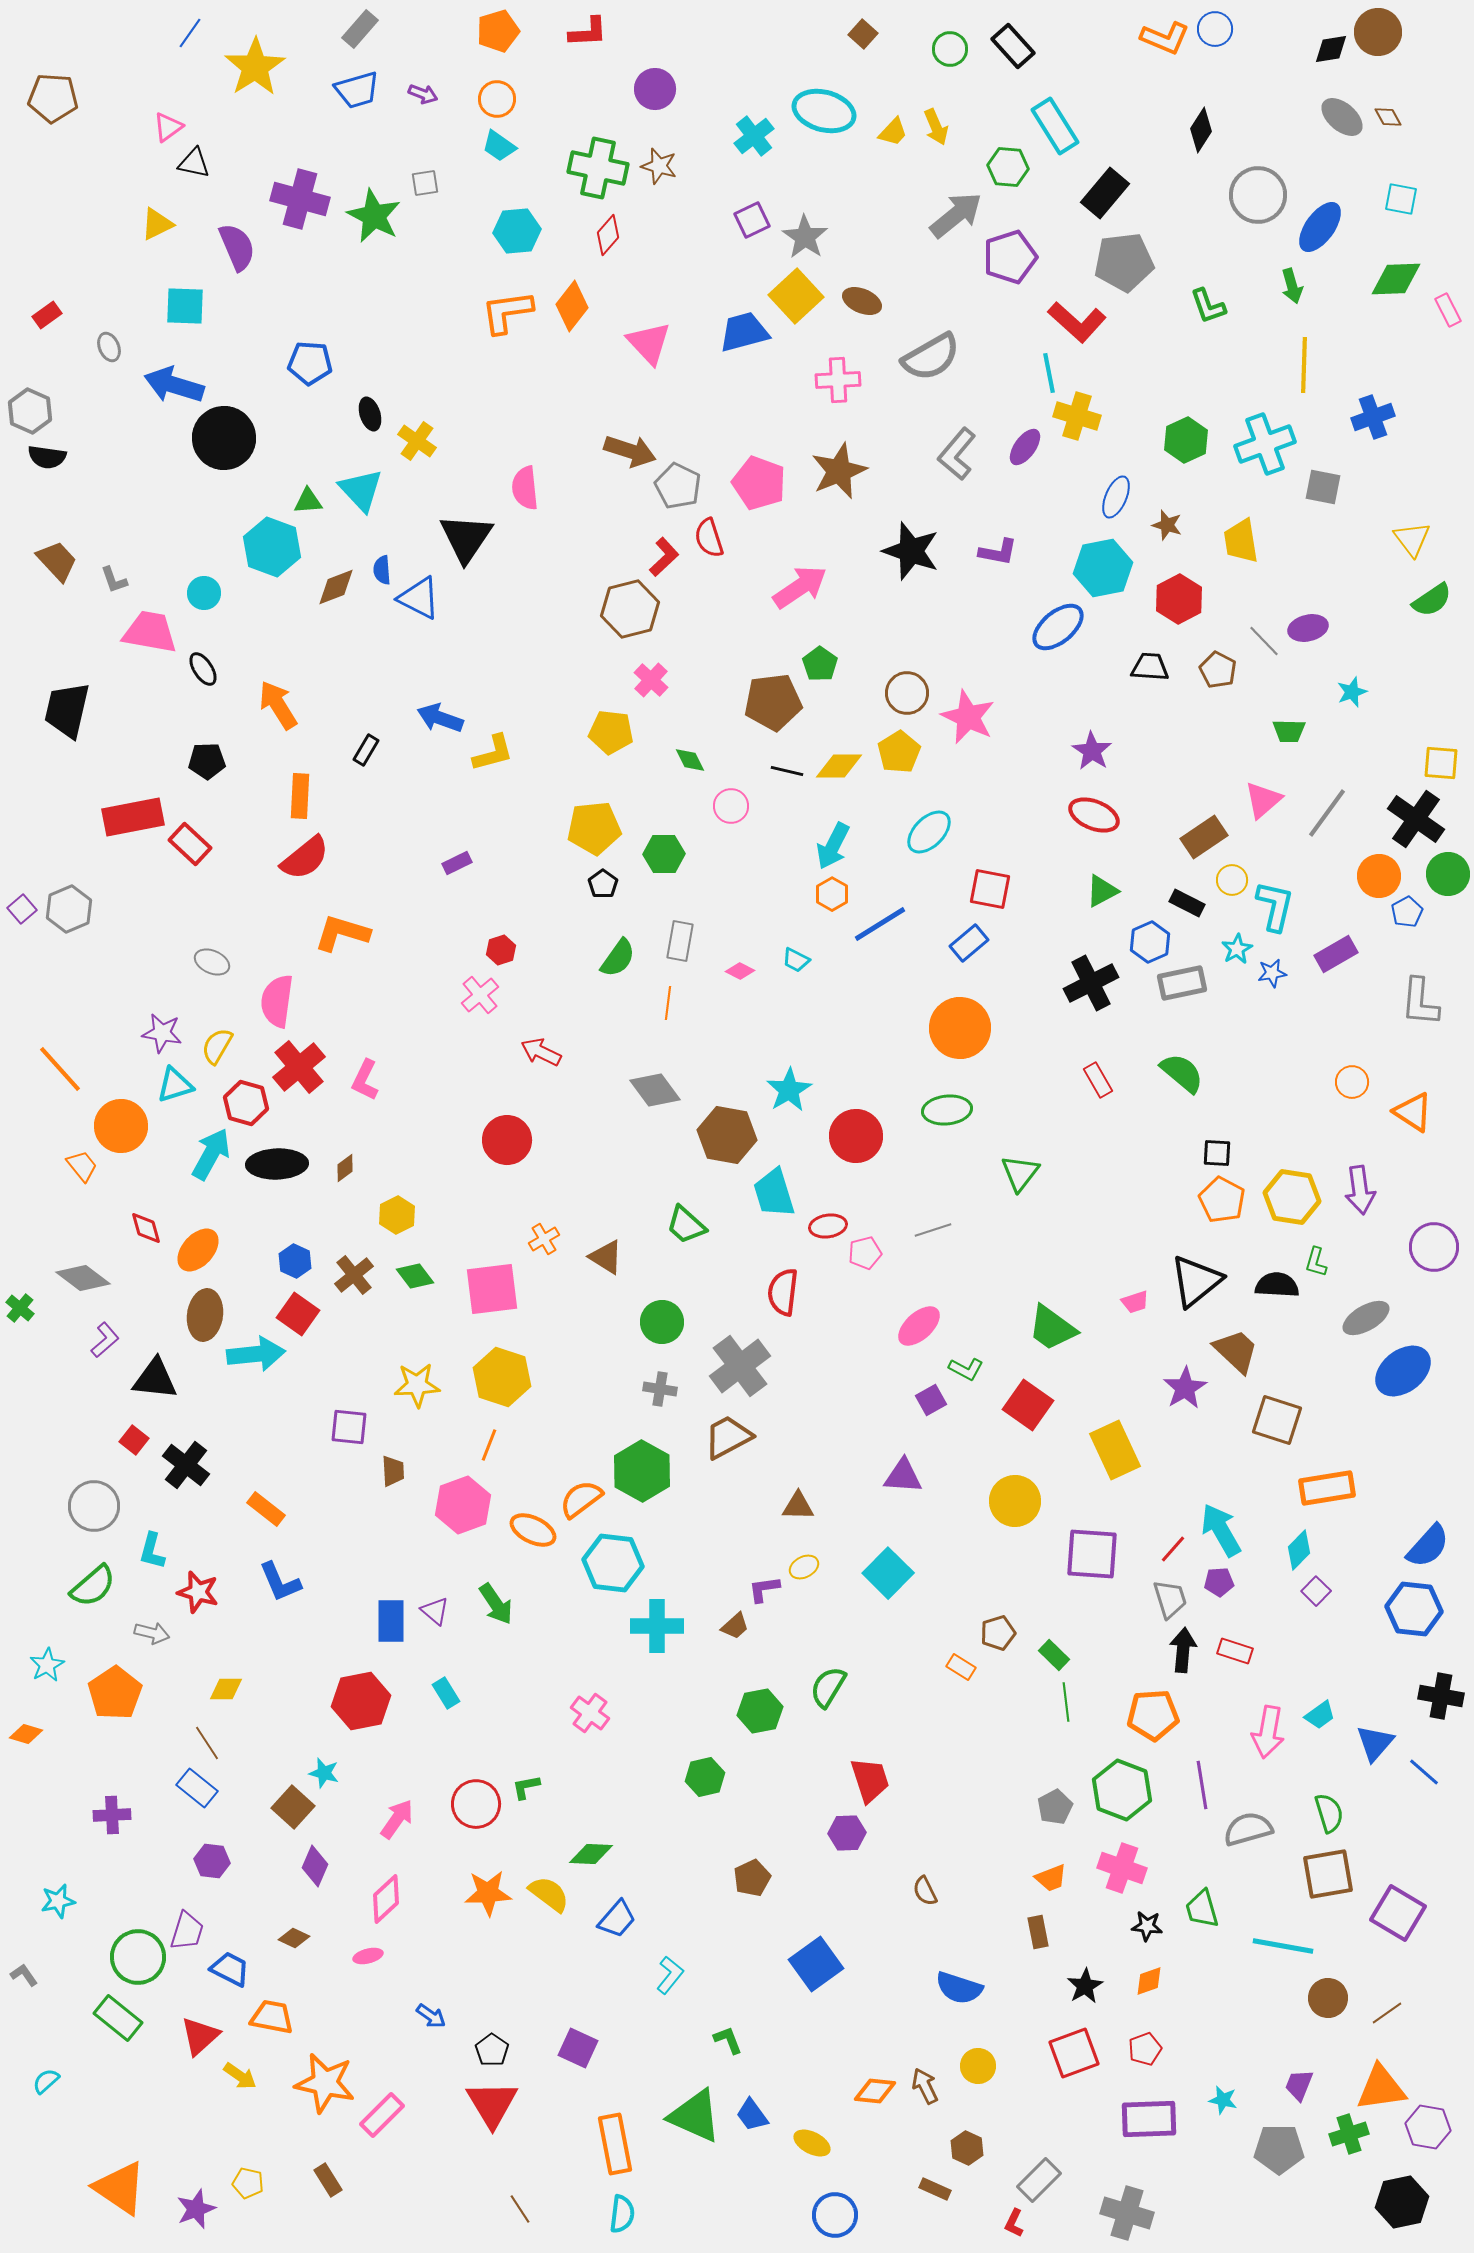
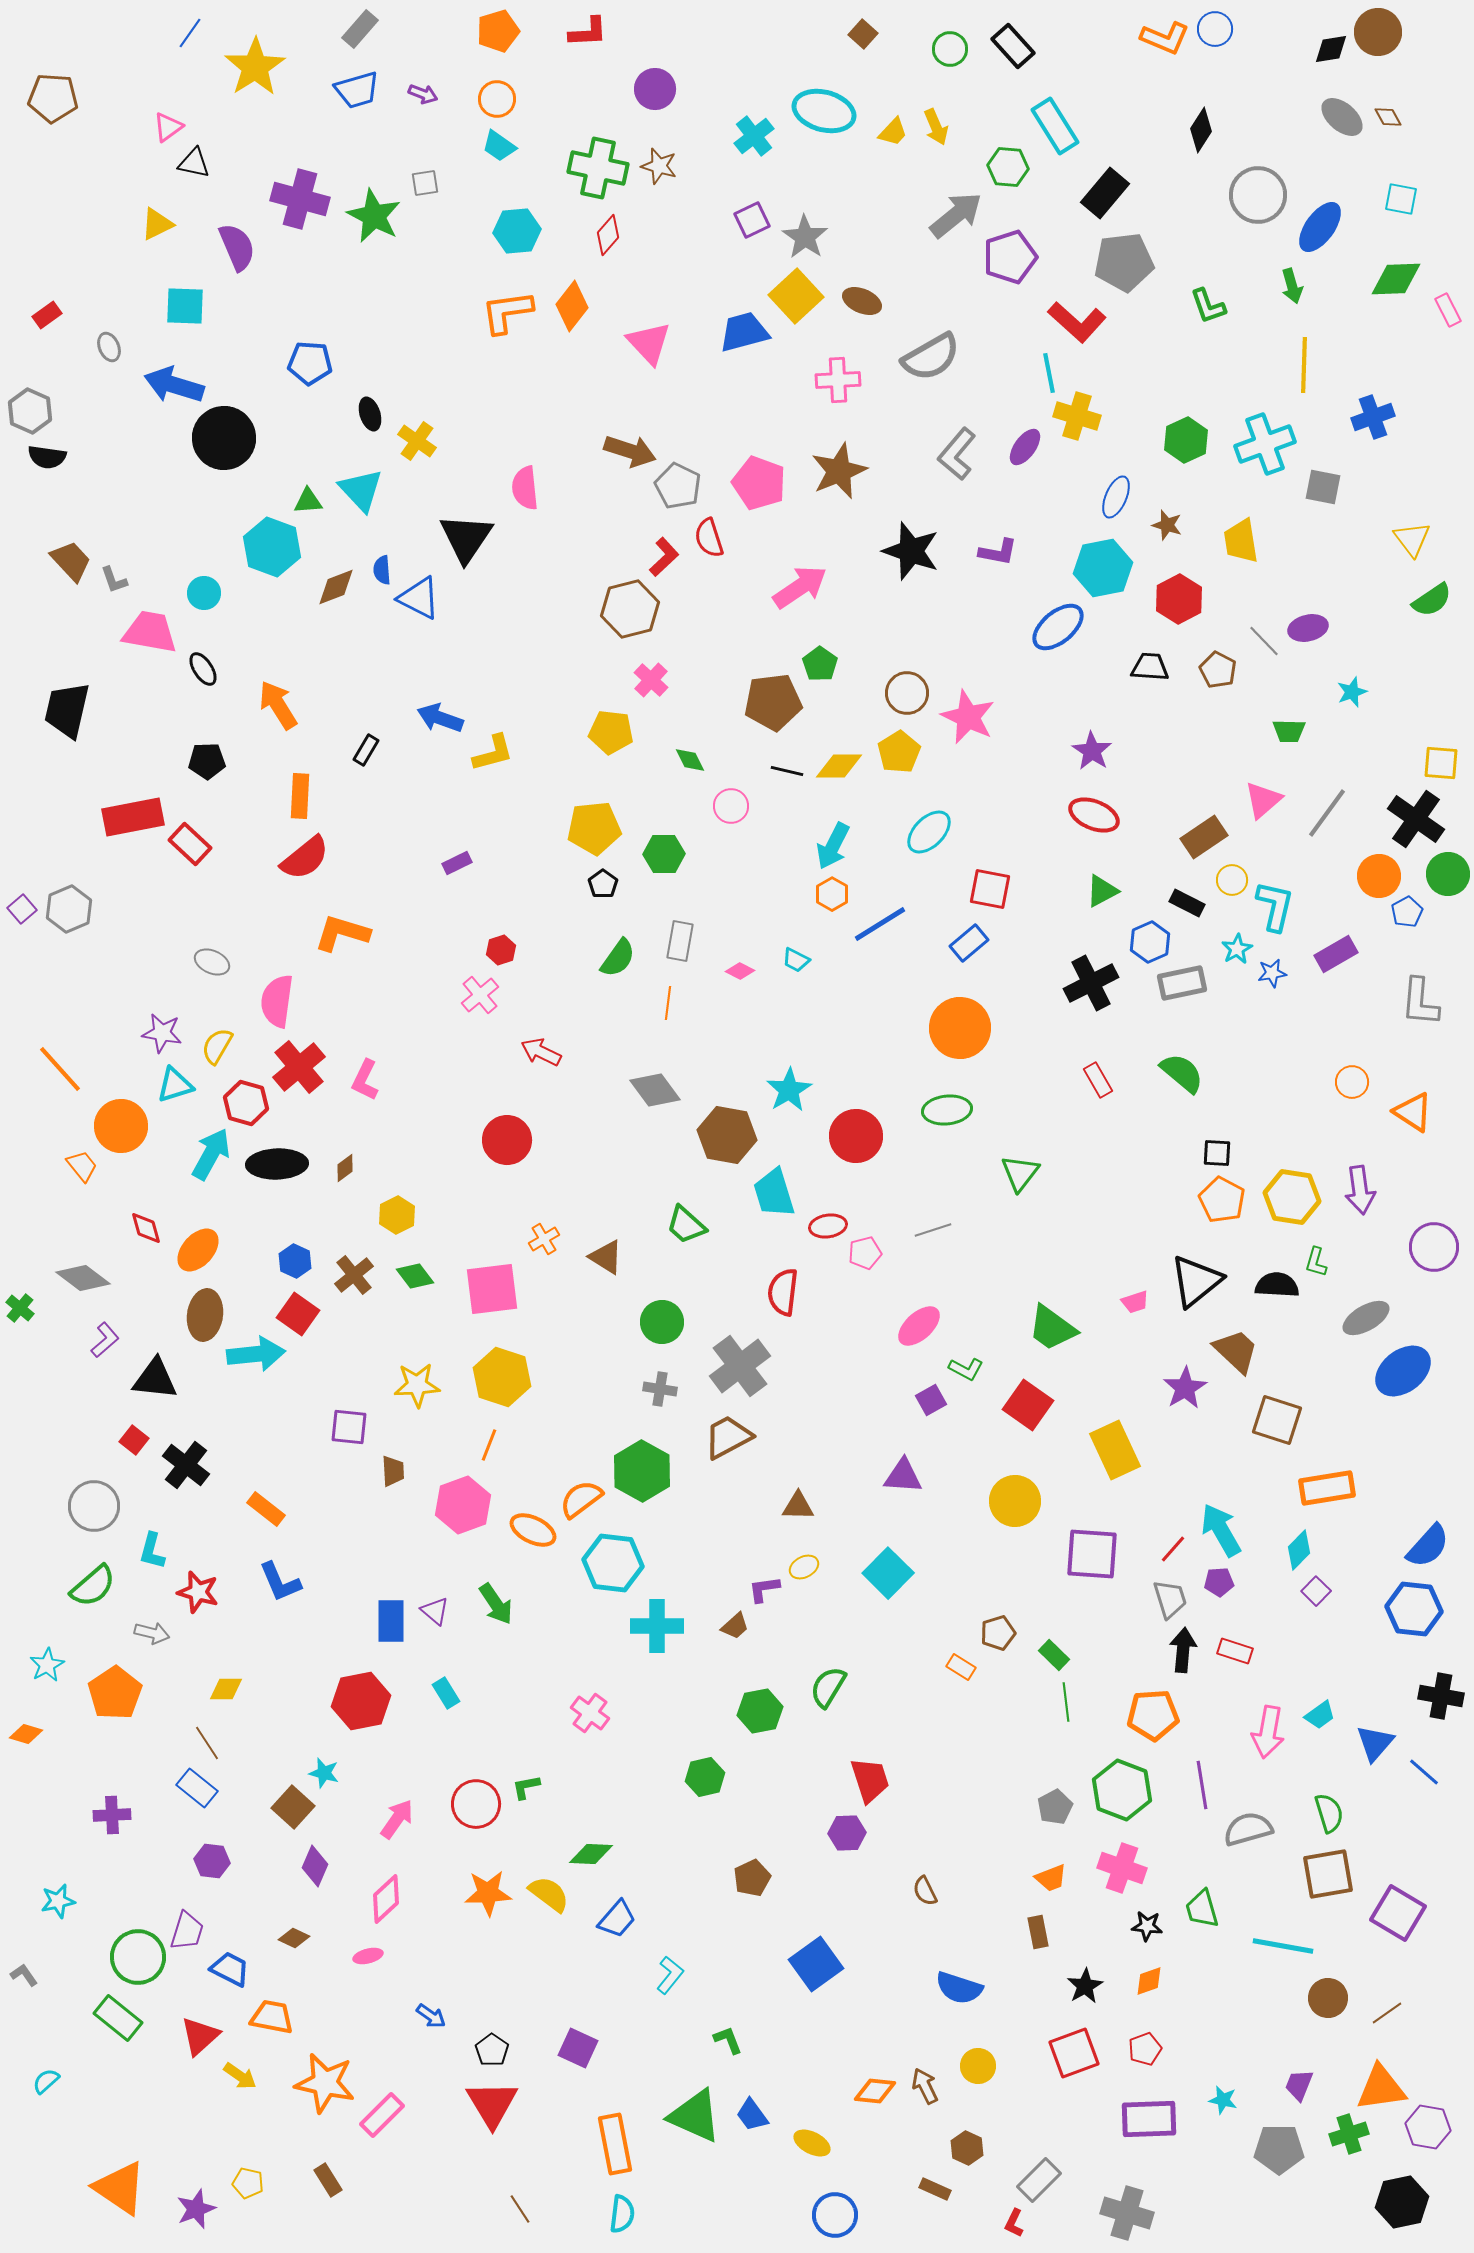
brown trapezoid at (57, 561): moved 14 px right
